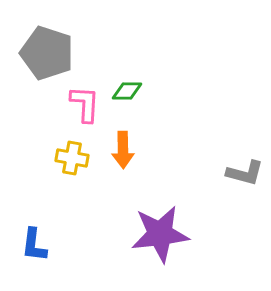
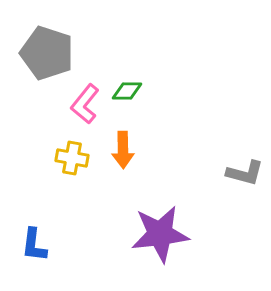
pink L-shape: rotated 144 degrees counterclockwise
